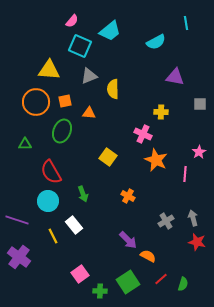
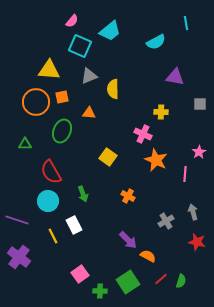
orange square: moved 3 px left, 4 px up
gray arrow: moved 6 px up
white rectangle: rotated 12 degrees clockwise
green semicircle: moved 2 px left, 3 px up
